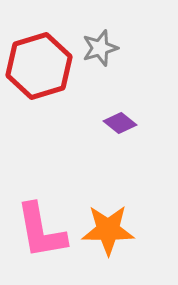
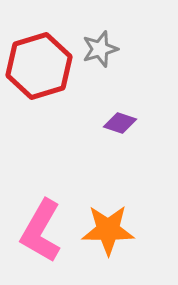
gray star: moved 1 px down
purple diamond: rotated 20 degrees counterclockwise
pink L-shape: rotated 40 degrees clockwise
